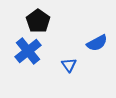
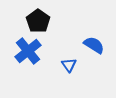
blue semicircle: moved 3 px left, 2 px down; rotated 120 degrees counterclockwise
